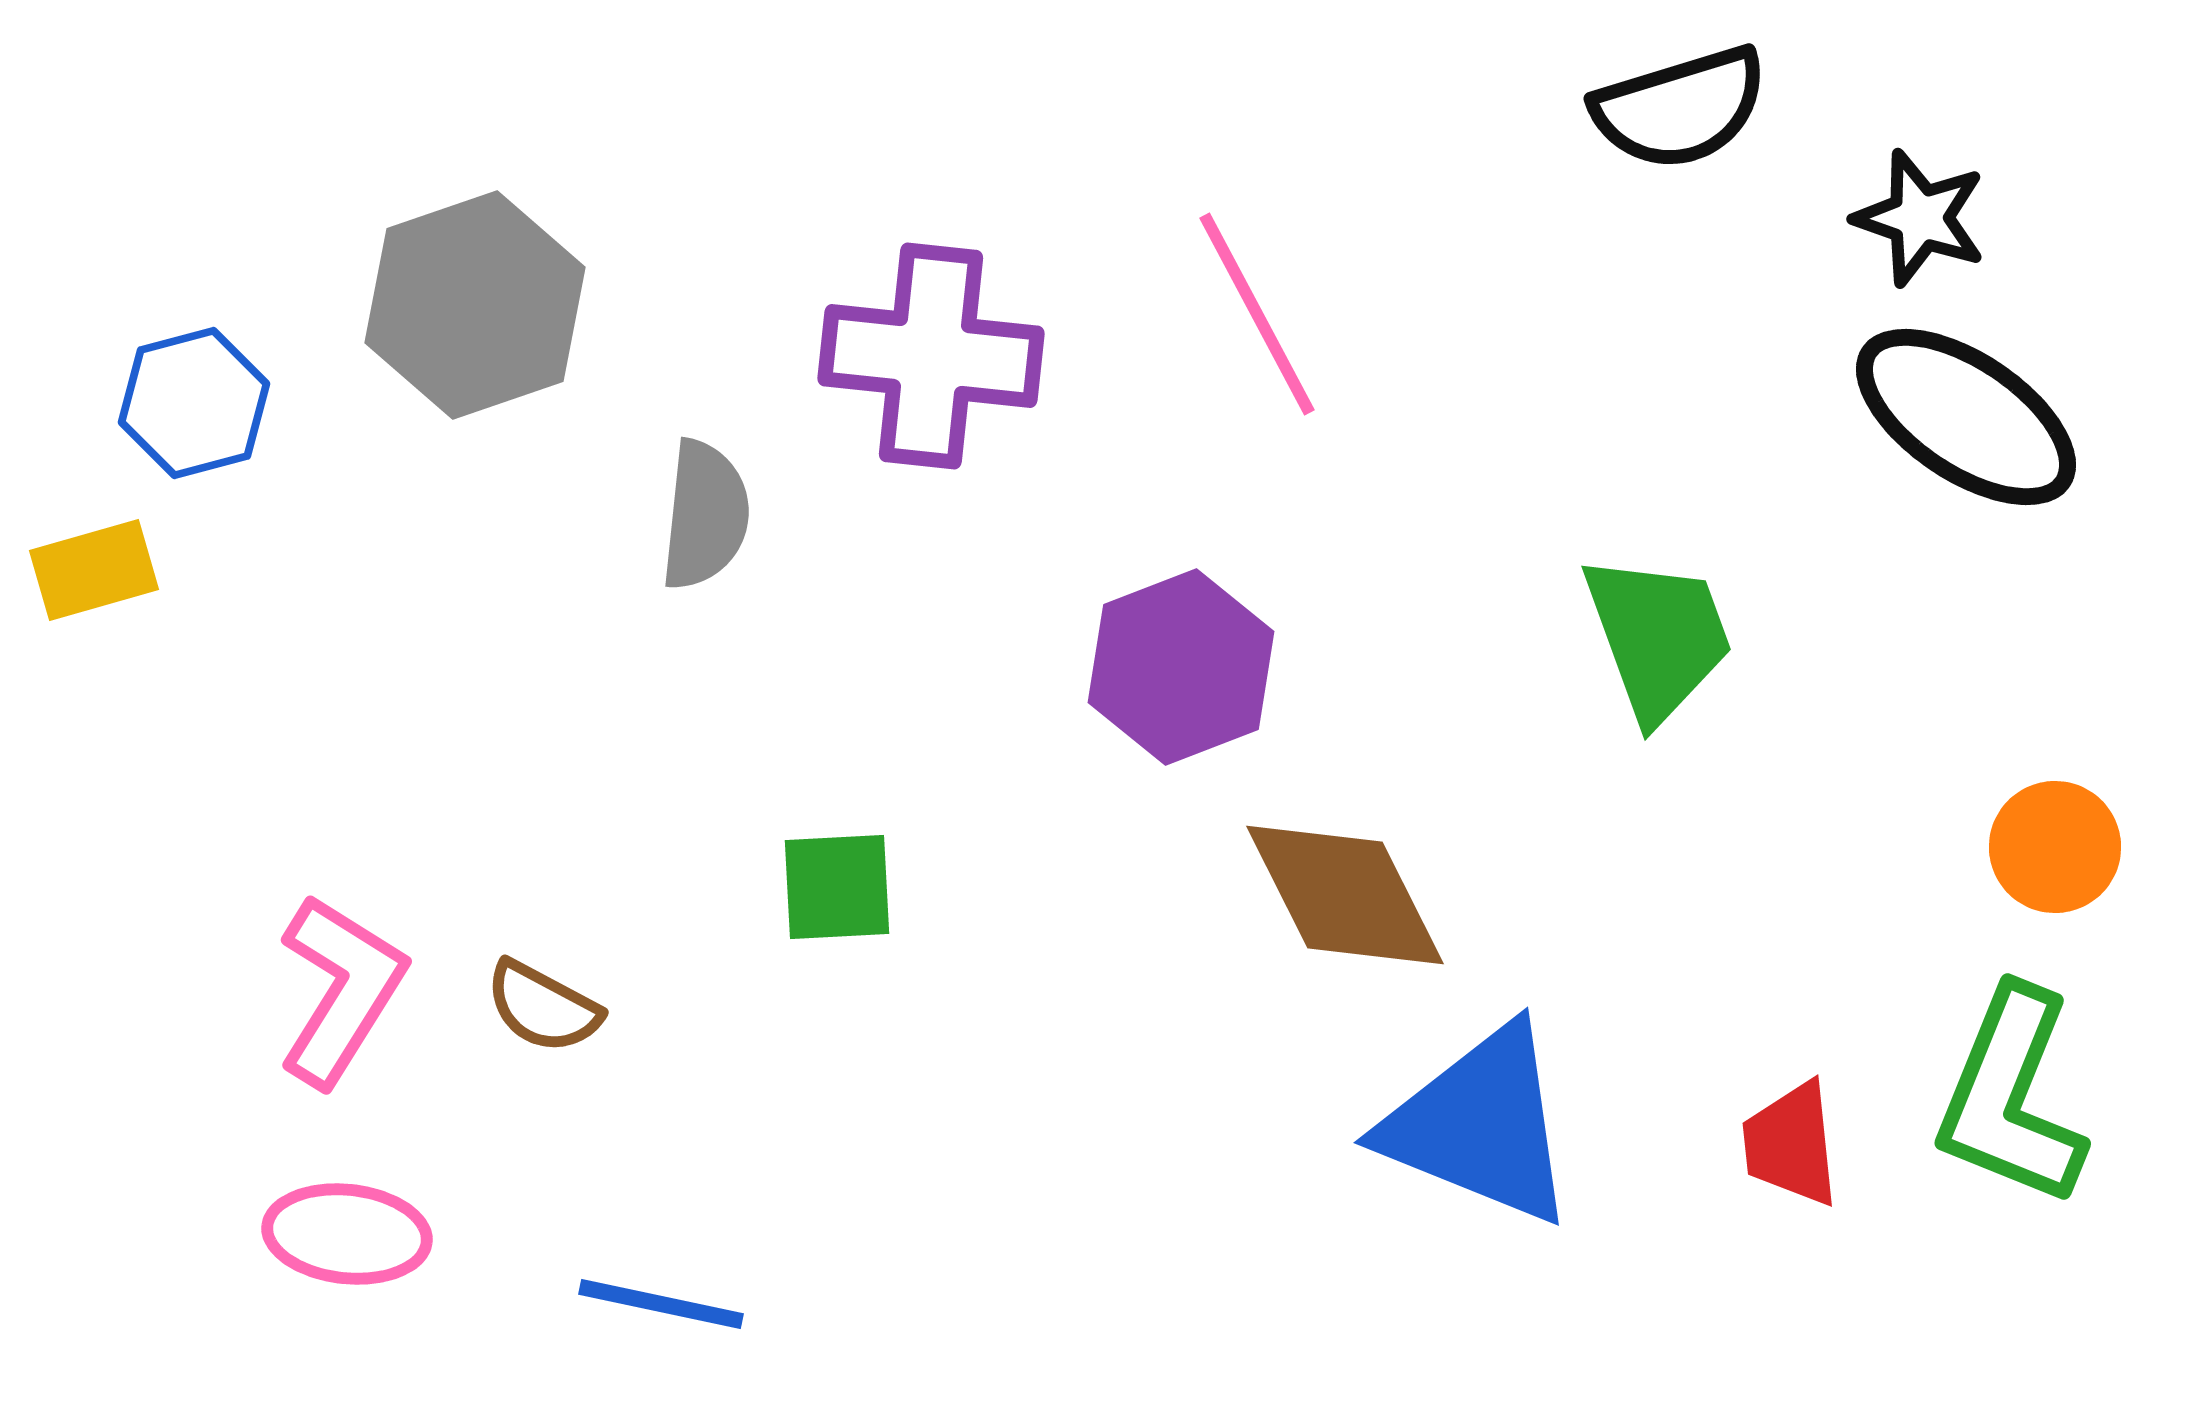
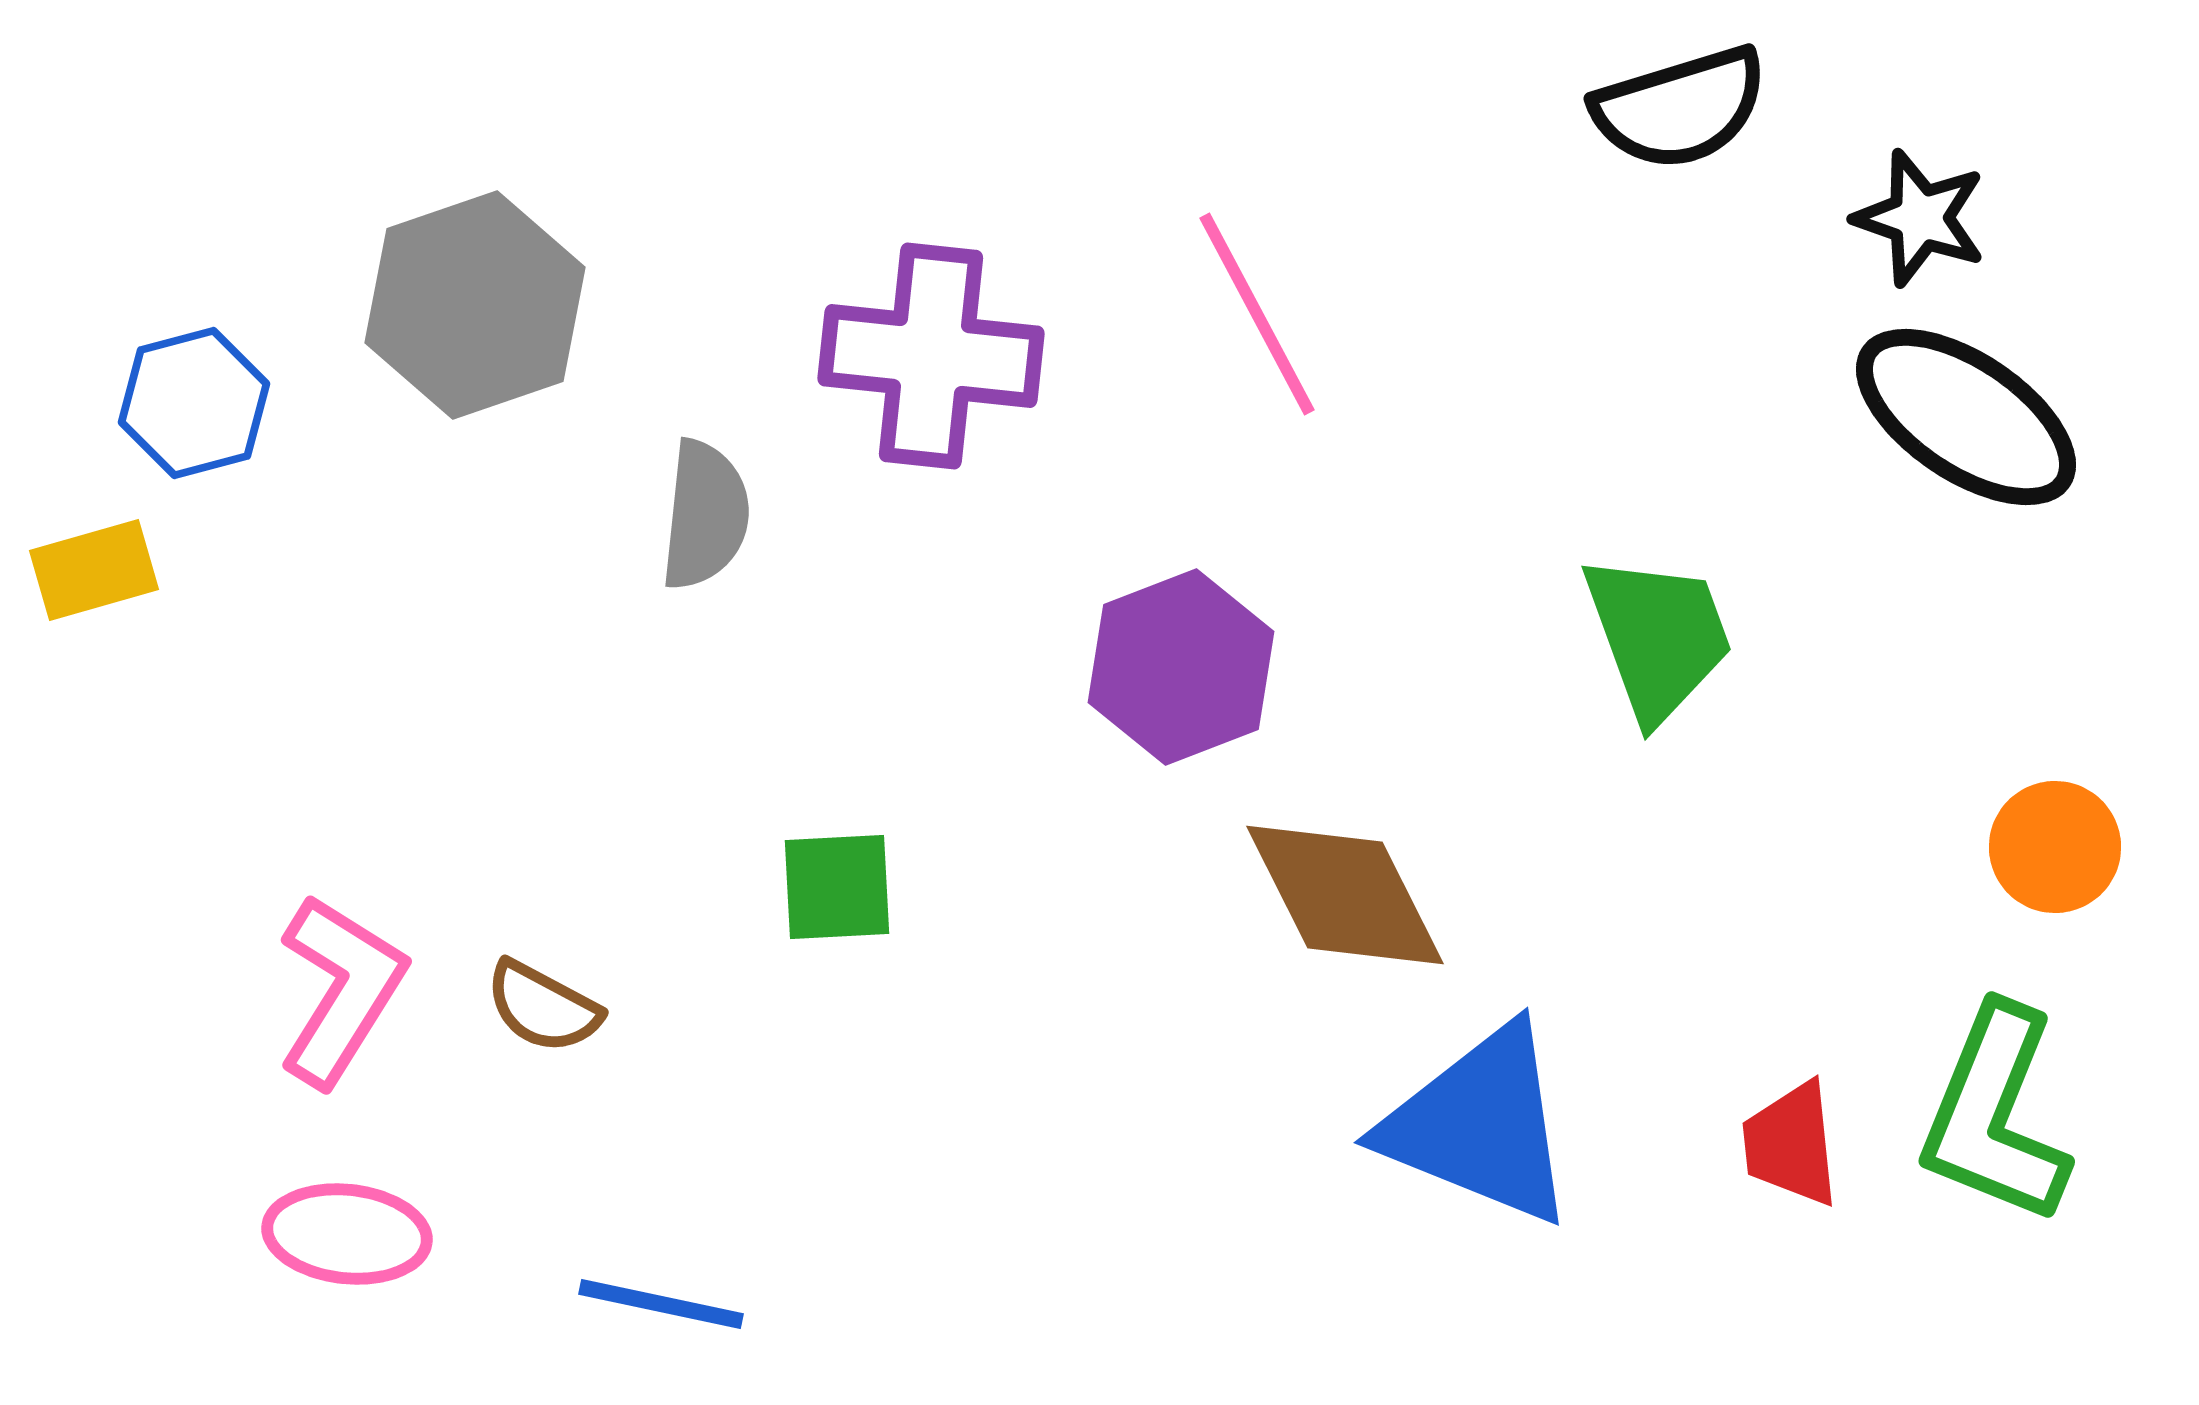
green L-shape: moved 16 px left, 18 px down
